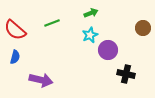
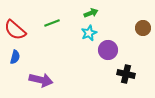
cyan star: moved 1 px left, 2 px up
